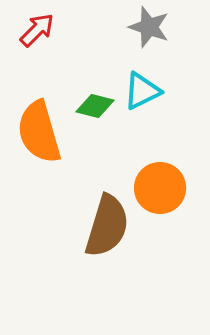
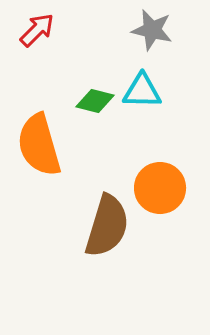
gray star: moved 3 px right, 3 px down; rotated 6 degrees counterclockwise
cyan triangle: rotated 27 degrees clockwise
green diamond: moved 5 px up
orange semicircle: moved 13 px down
